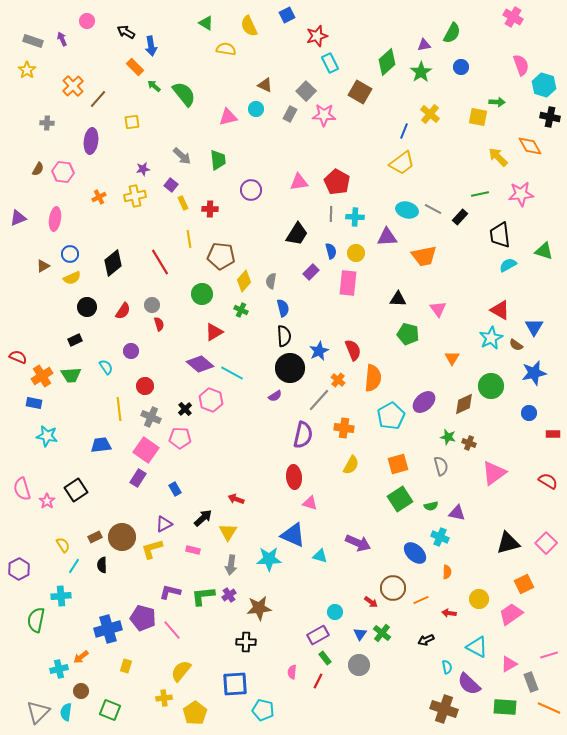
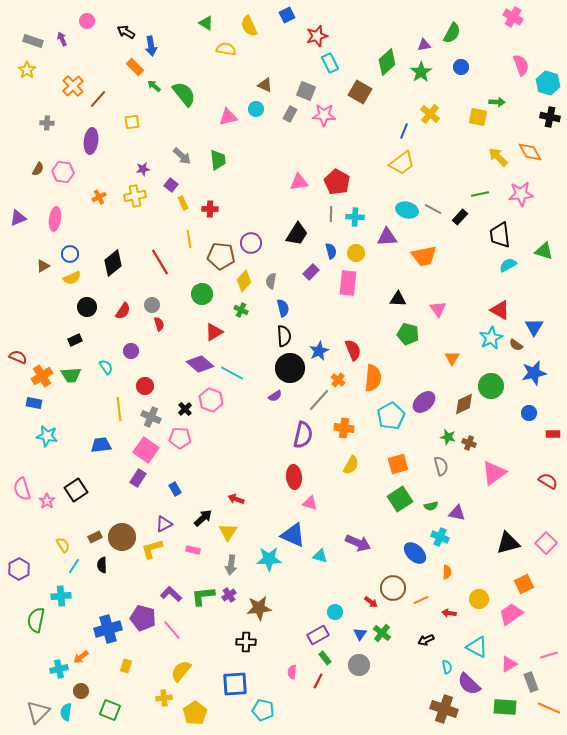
cyan hexagon at (544, 85): moved 4 px right, 2 px up
gray square at (306, 91): rotated 24 degrees counterclockwise
orange diamond at (530, 146): moved 6 px down
purple circle at (251, 190): moved 53 px down
purple L-shape at (170, 592): moved 1 px right, 2 px down; rotated 30 degrees clockwise
